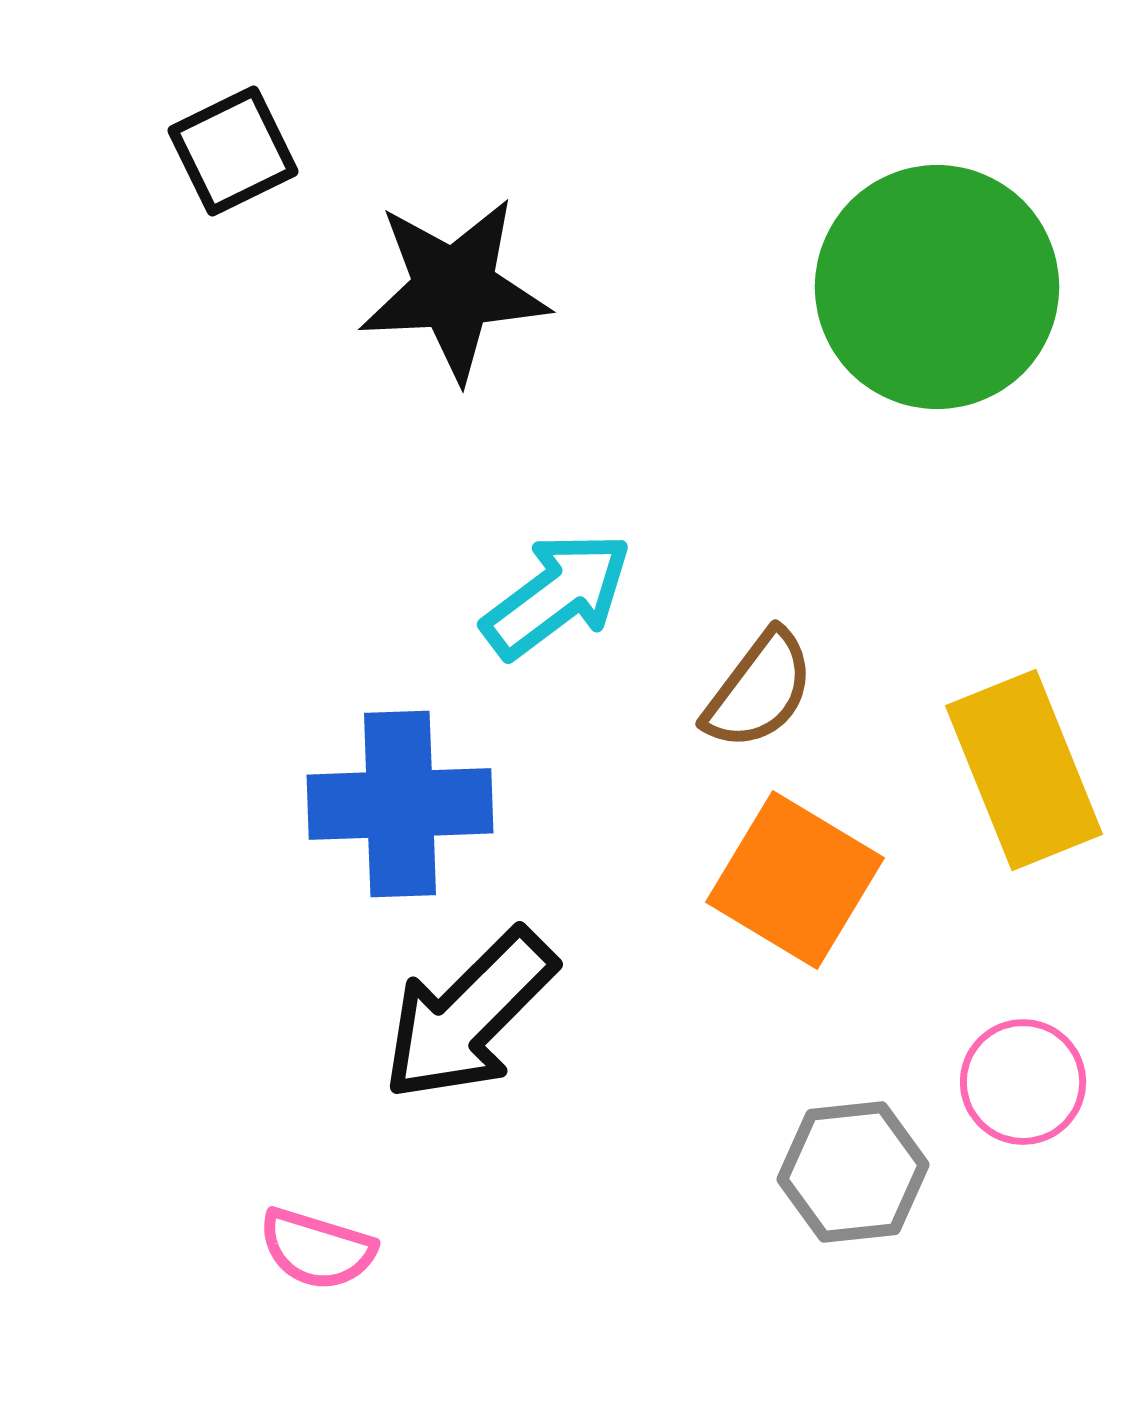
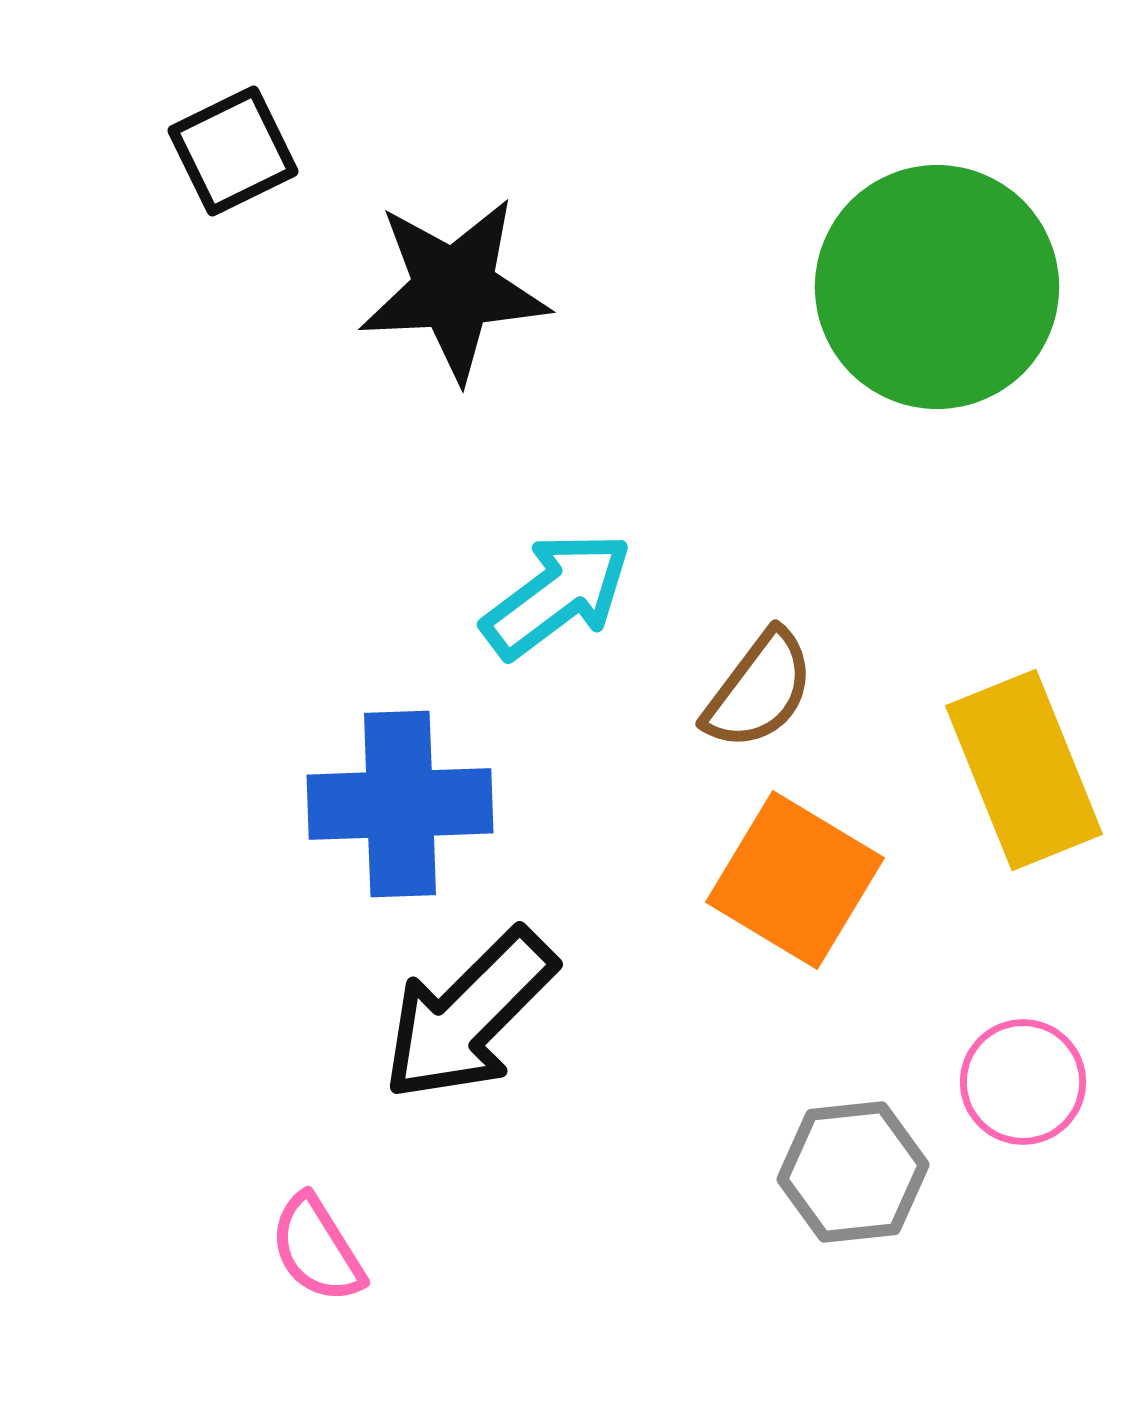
pink semicircle: rotated 41 degrees clockwise
